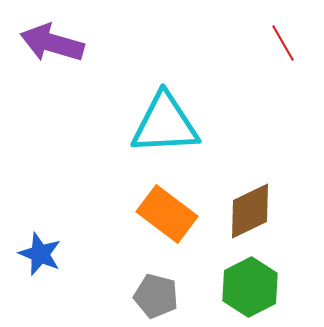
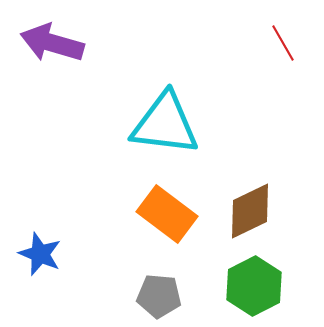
cyan triangle: rotated 10 degrees clockwise
green hexagon: moved 4 px right, 1 px up
gray pentagon: moved 3 px right; rotated 9 degrees counterclockwise
